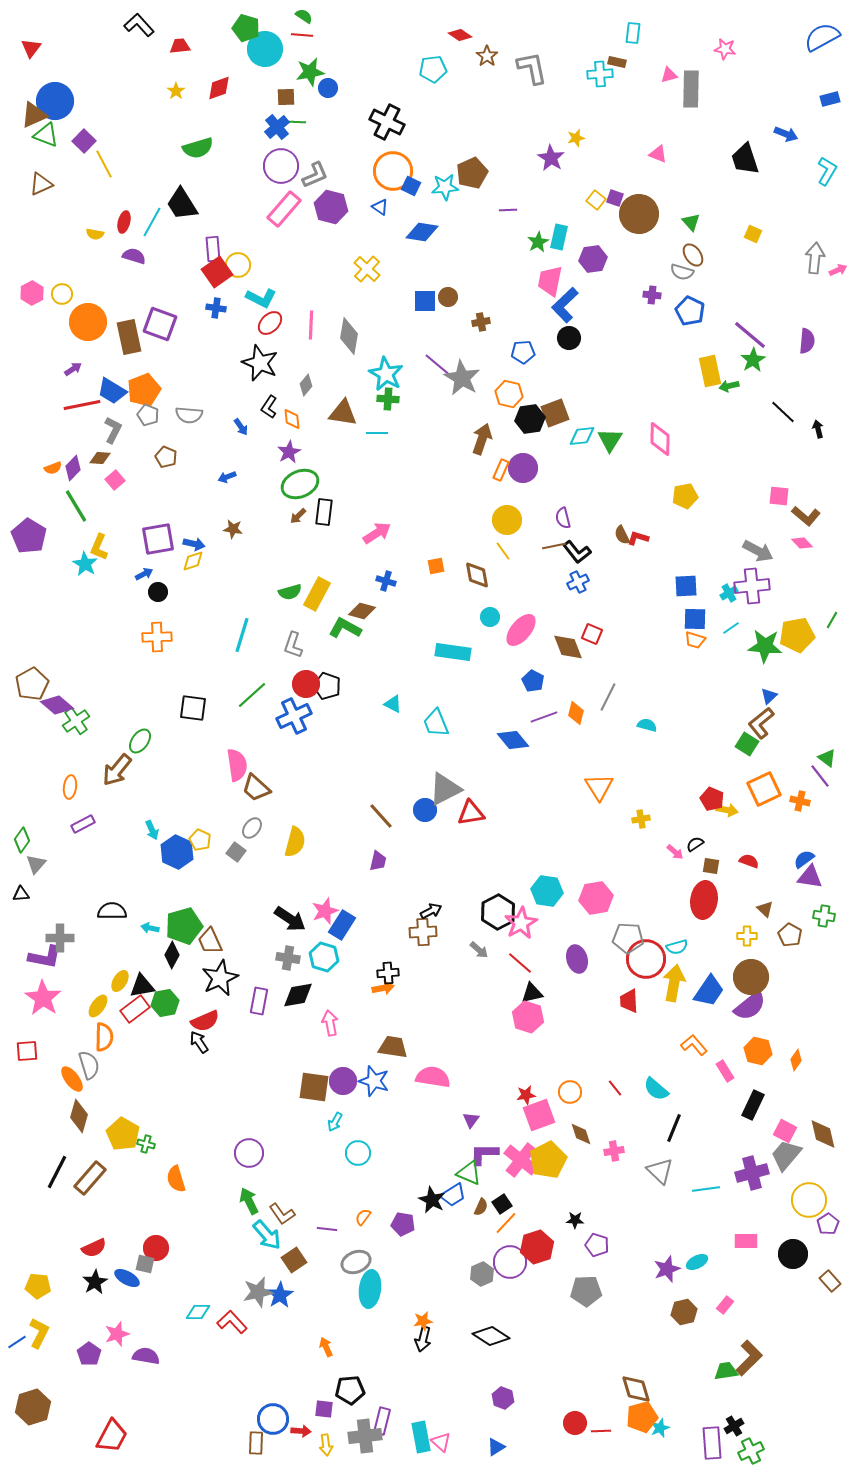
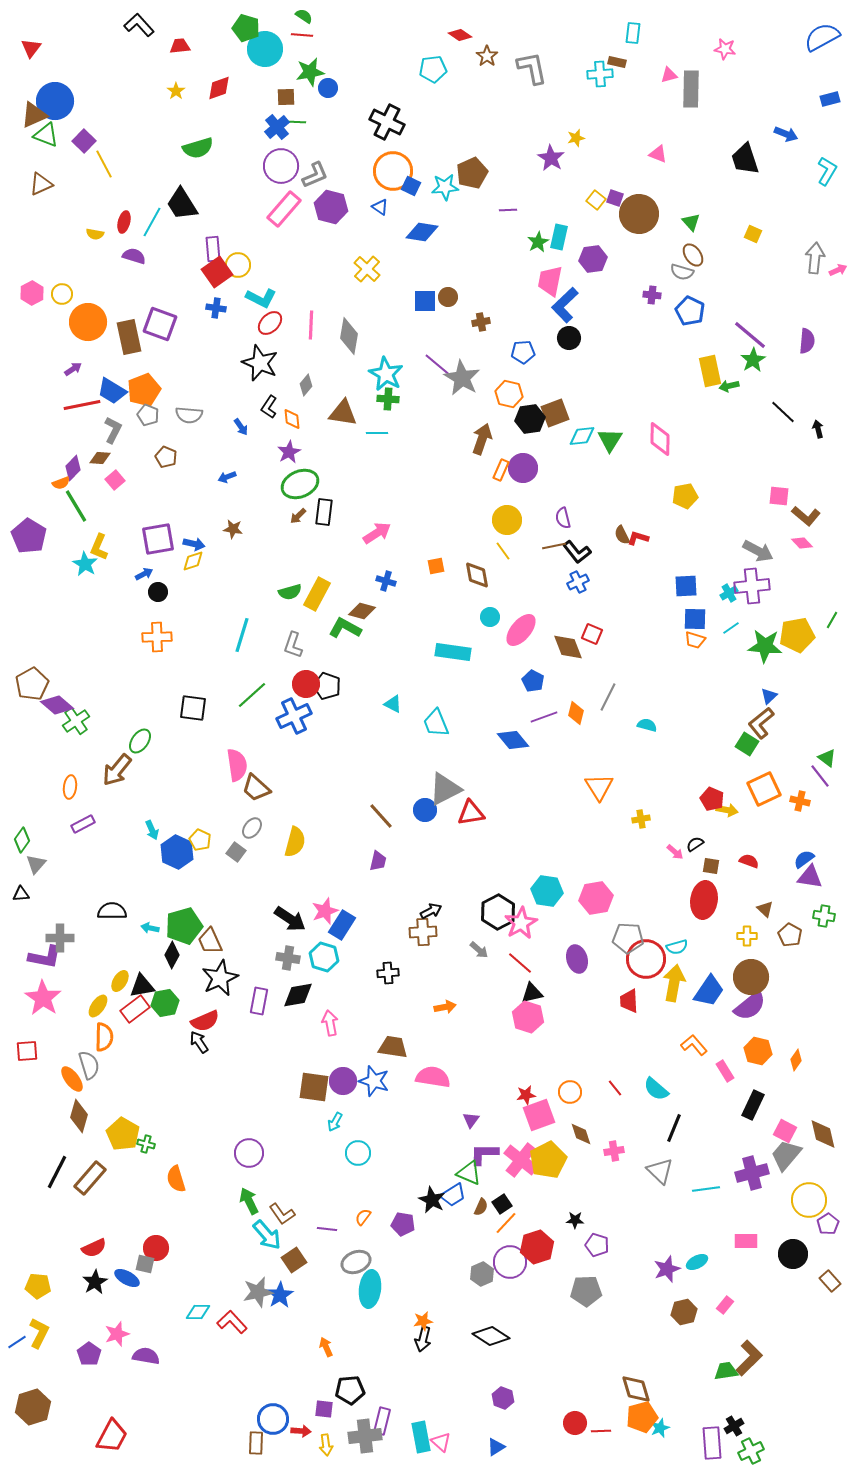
orange semicircle at (53, 468): moved 8 px right, 15 px down
orange arrow at (383, 988): moved 62 px right, 19 px down
